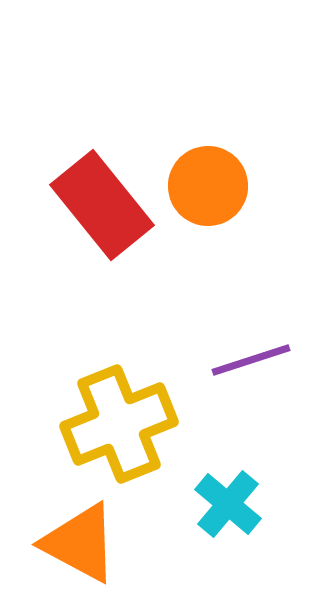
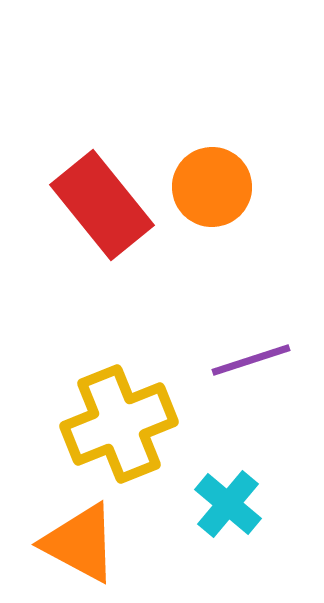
orange circle: moved 4 px right, 1 px down
